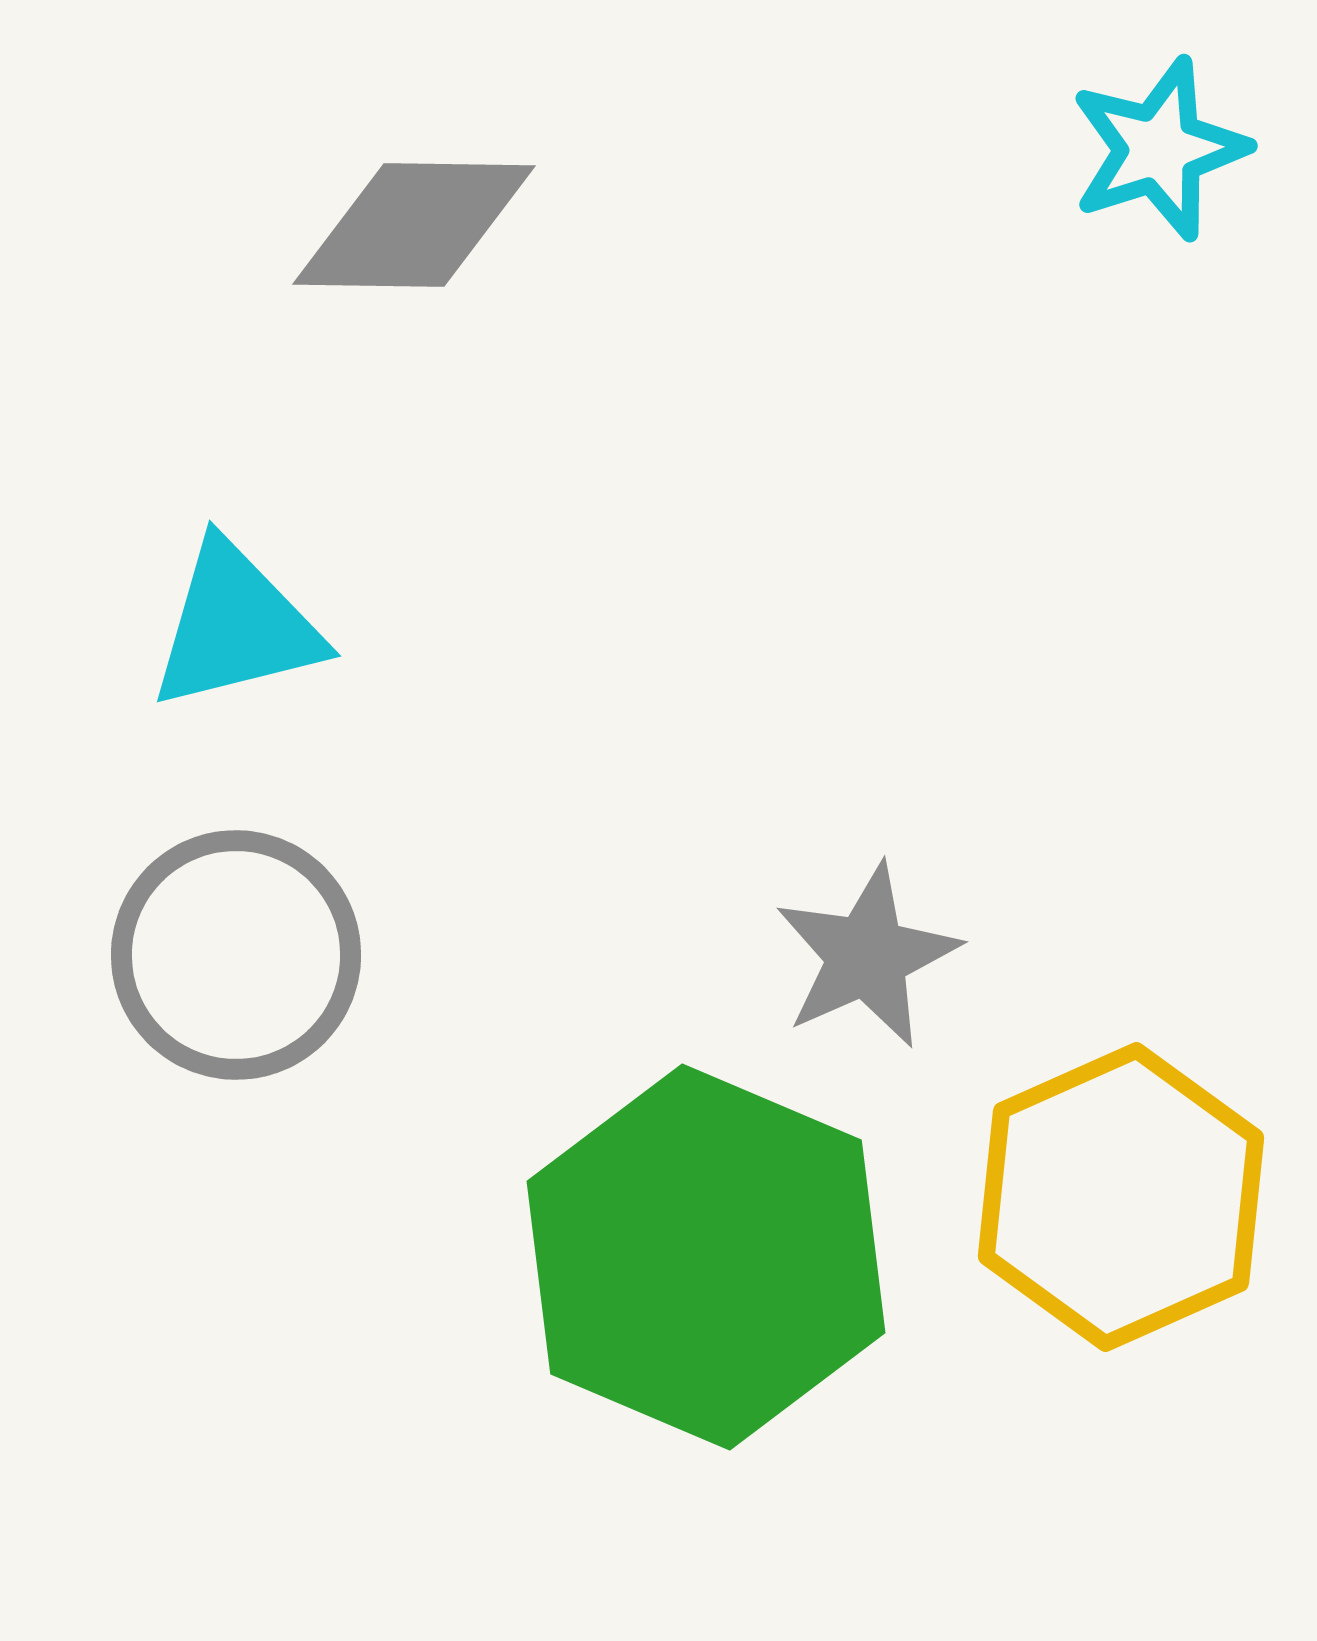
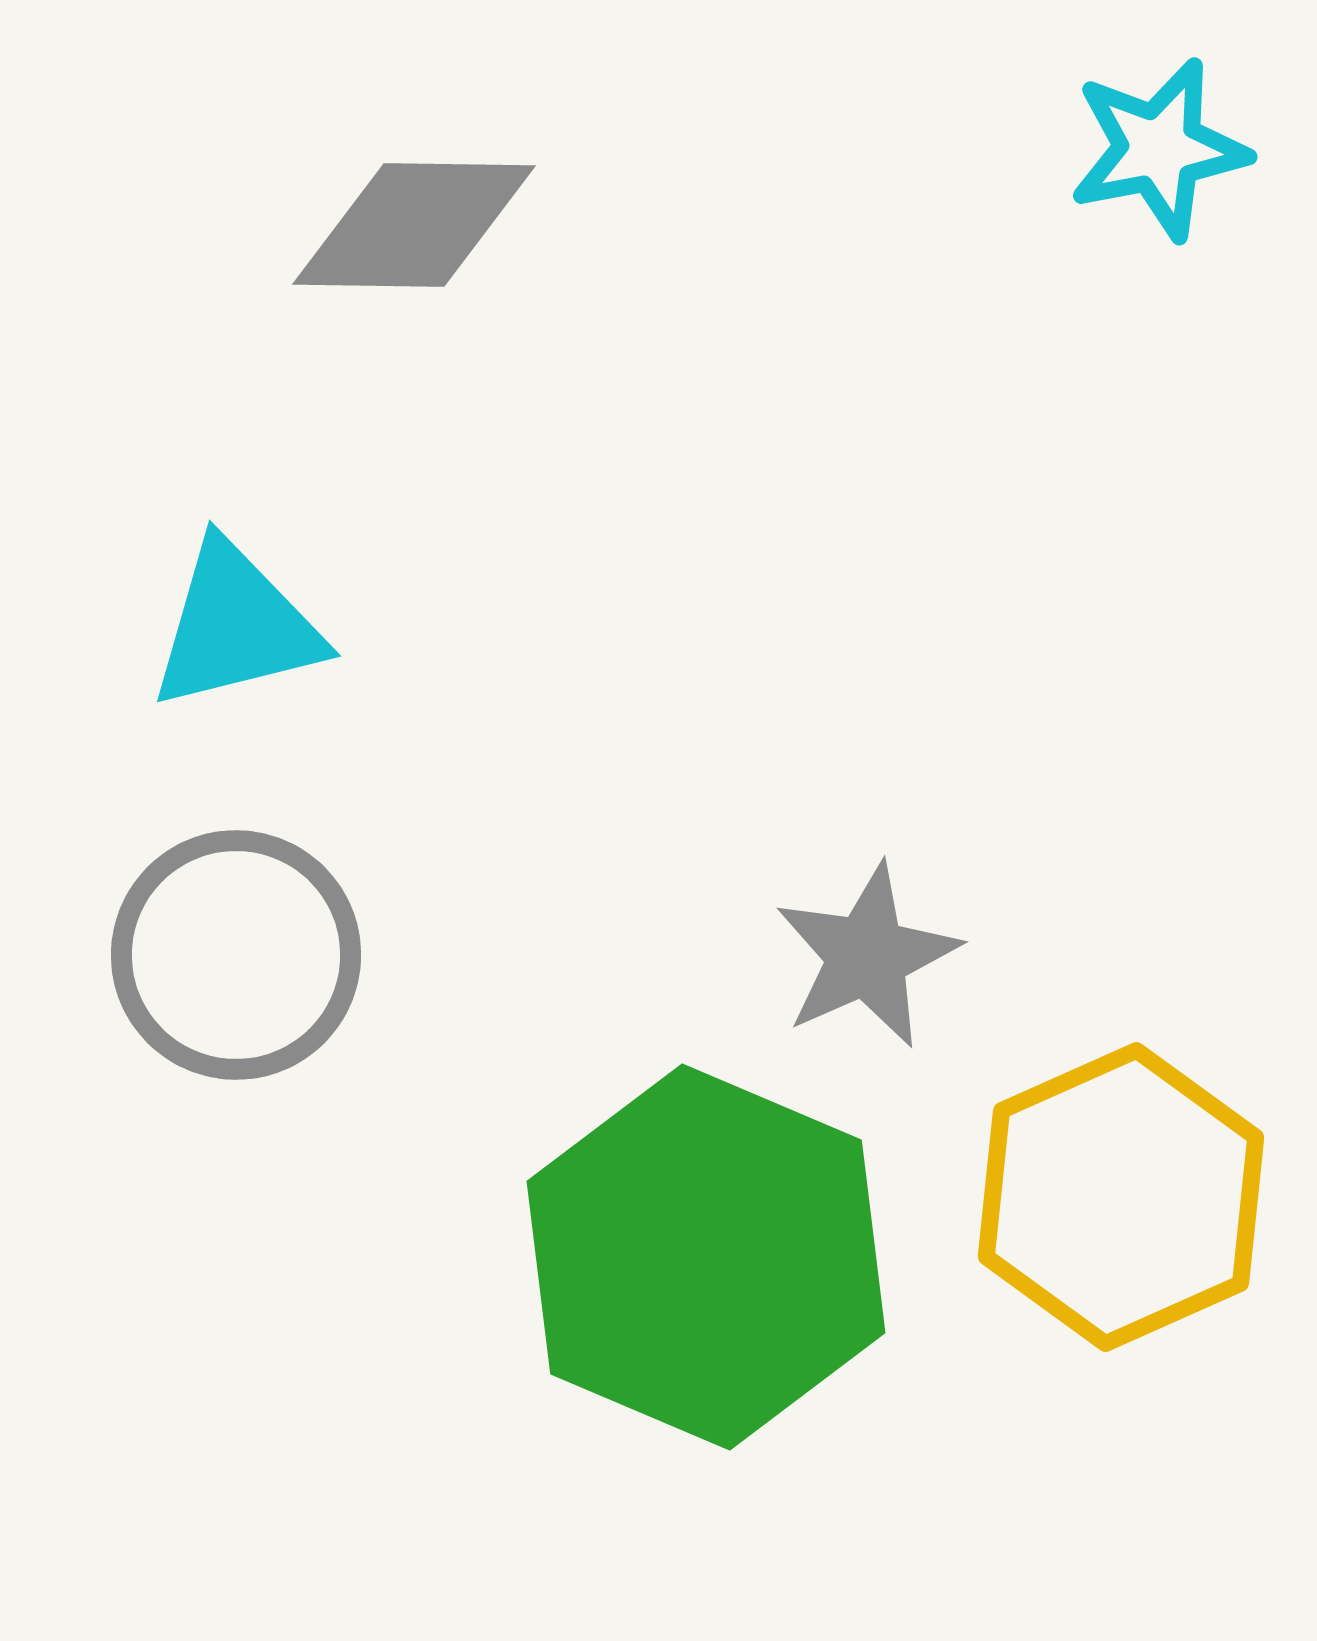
cyan star: rotated 7 degrees clockwise
